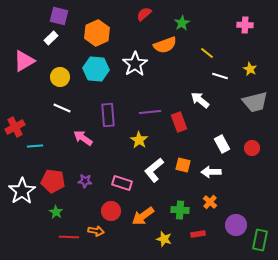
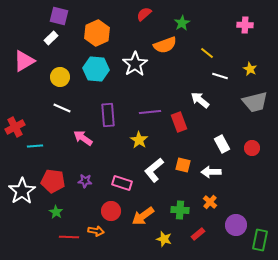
red rectangle at (198, 234): rotated 32 degrees counterclockwise
